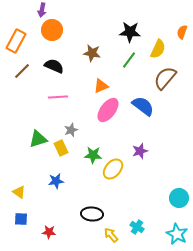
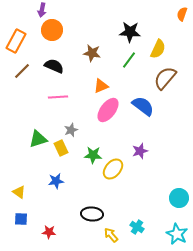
orange semicircle: moved 18 px up
